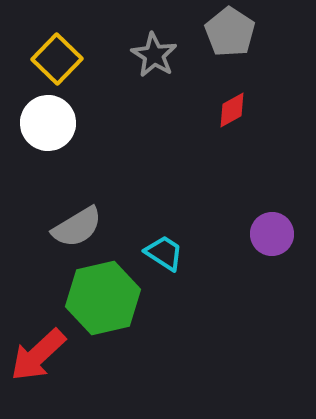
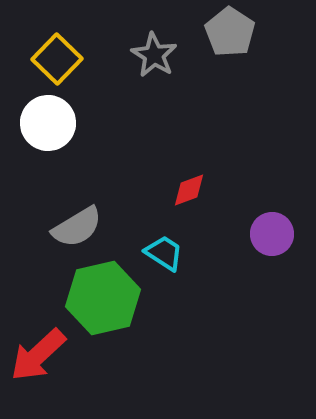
red diamond: moved 43 px left, 80 px down; rotated 9 degrees clockwise
